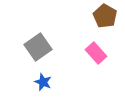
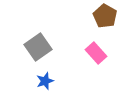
blue star: moved 2 px right, 1 px up; rotated 30 degrees clockwise
